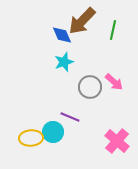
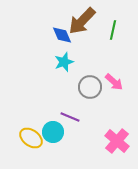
yellow ellipse: rotated 40 degrees clockwise
